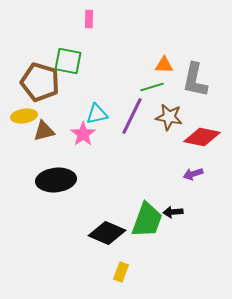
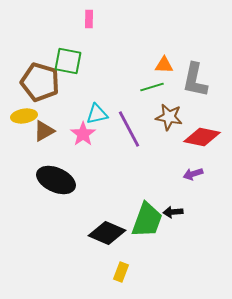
purple line: moved 3 px left, 13 px down; rotated 54 degrees counterclockwise
brown triangle: rotated 15 degrees counterclockwise
black ellipse: rotated 30 degrees clockwise
